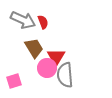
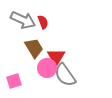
gray semicircle: rotated 30 degrees counterclockwise
